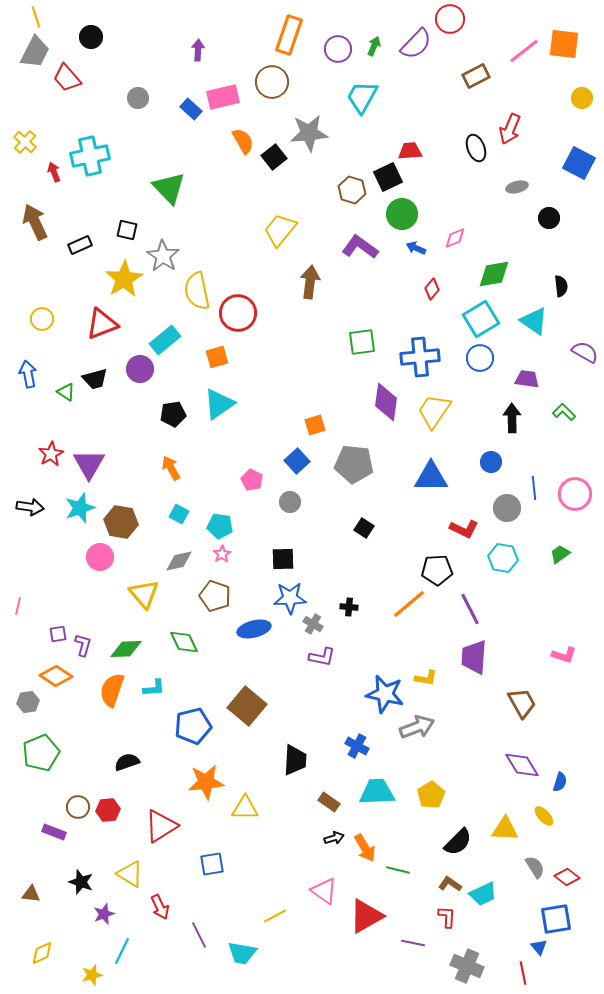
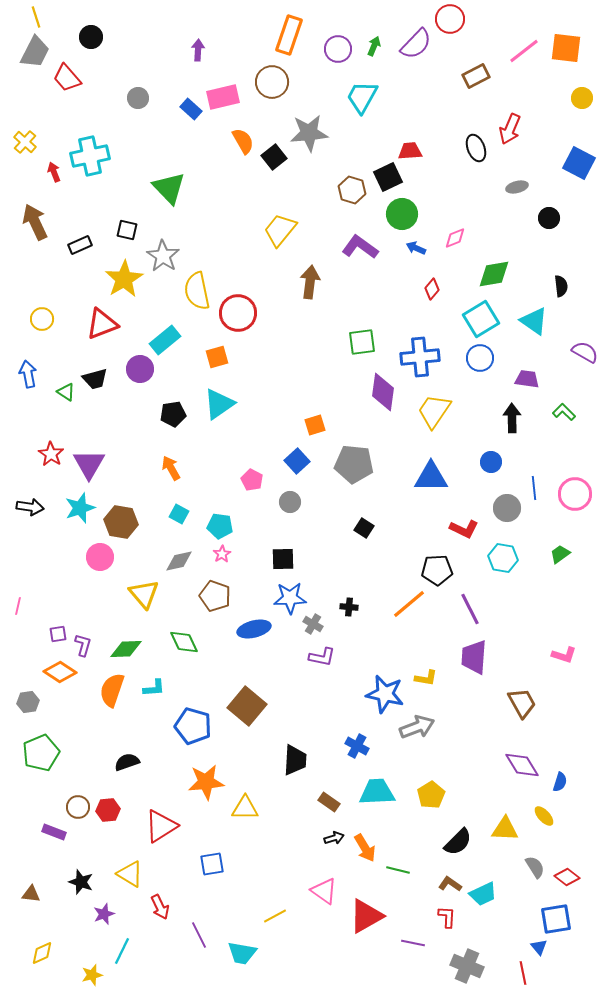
orange square at (564, 44): moved 2 px right, 4 px down
purple diamond at (386, 402): moved 3 px left, 10 px up
red star at (51, 454): rotated 10 degrees counterclockwise
orange diamond at (56, 676): moved 4 px right, 4 px up
blue pentagon at (193, 726): rotated 30 degrees clockwise
